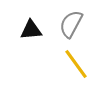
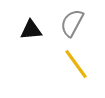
gray semicircle: moved 1 px right, 1 px up
